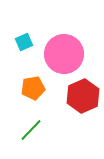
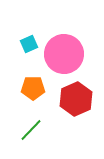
cyan square: moved 5 px right, 2 px down
orange pentagon: rotated 10 degrees clockwise
red hexagon: moved 7 px left, 3 px down
